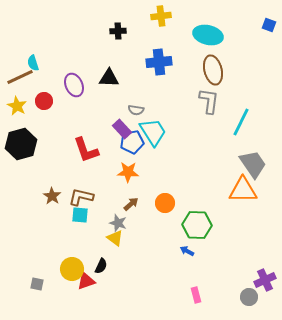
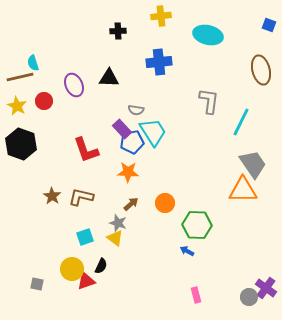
brown ellipse: moved 48 px right
brown line: rotated 12 degrees clockwise
black hexagon: rotated 24 degrees counterclockwise
cyan square: moved 5 px right, 22 px down; rotated 24 degrees counterclockwise
purple cross: moved 1 px right, 8 px down; rotated 30 degrees counterclockwise
